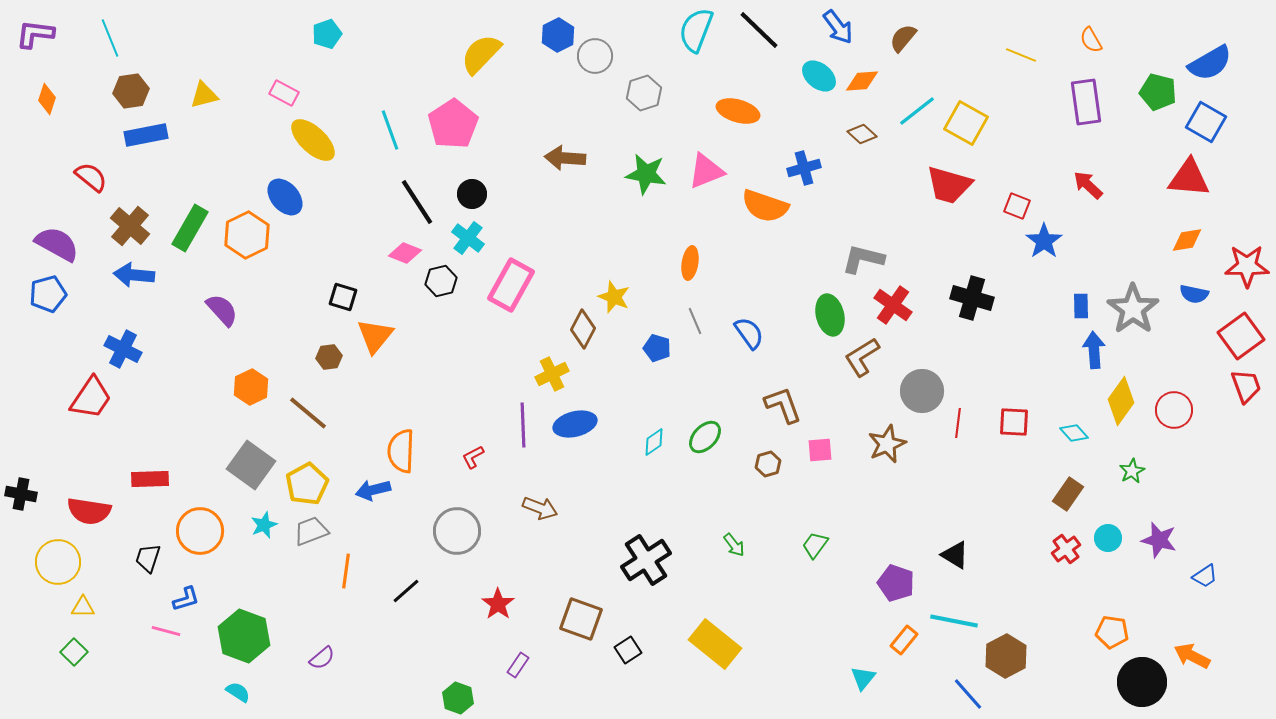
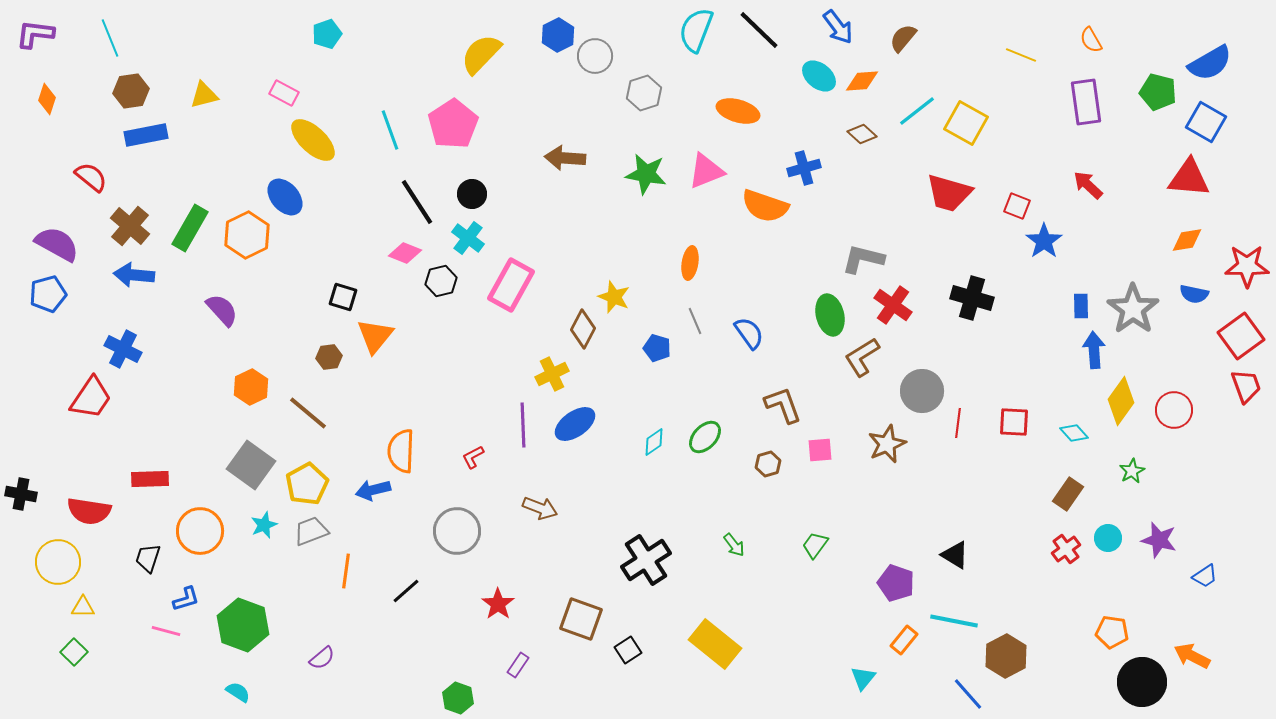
red trapezoid at (949, 185): moved 8 px down
blue ellipse at (575, 424): rotated 21 degrees counterclockwise
green hexagon at (244, 636): moved 1 px left, 11 px up
